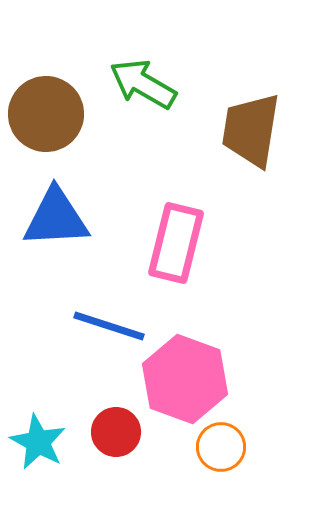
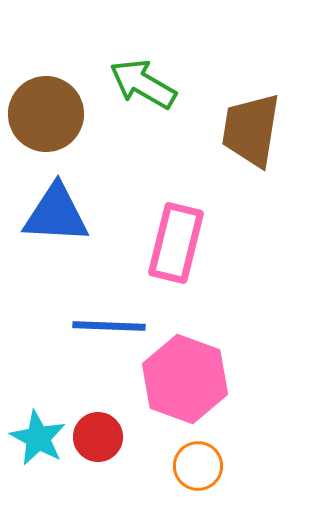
blue triangle: moved 4 px up; rotated 6 degrees clockwise
blue line: rotated 16 degrees counterclockwise
red circle: moved 18 px left, 5 px down
cyan star: moved 4 px up
orange circle: moved 23 px left, 19 px down
